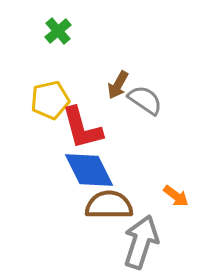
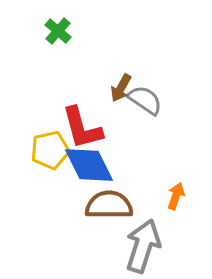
green cross: rotated 8 degrees counterclockwise
brown arrow: moved 3 px right, 3 px down
yellow pentagon: moved 50 px down
blue diamond: moved 5 px up
orange arrow: rotated 108 degrees counterclockwise
gray arrow: moved 2 px right, 4 px down
